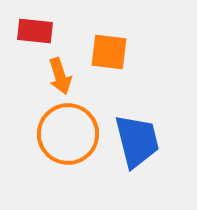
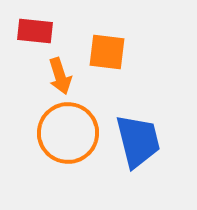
orange square: moved 2 px left
orange circle: moved 1 px up
blue trapezoid: moved 1 px right
